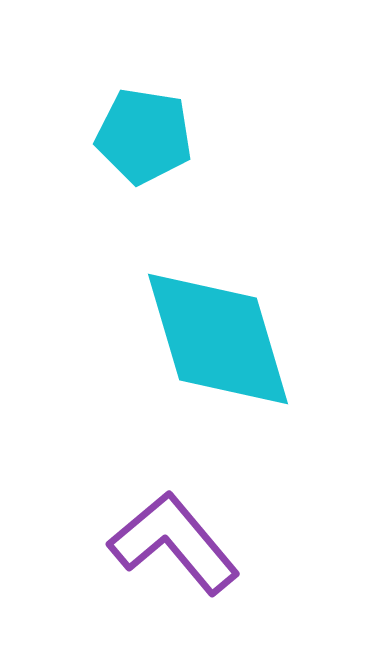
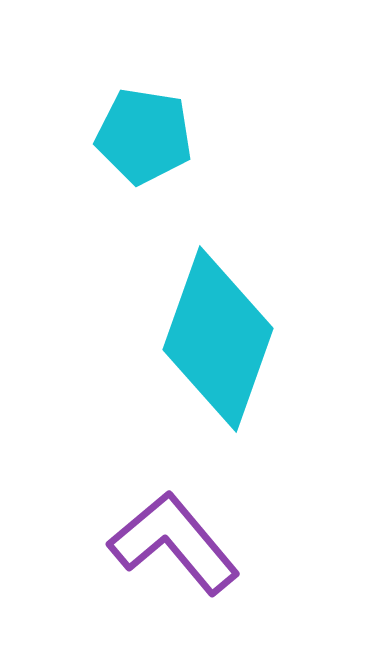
cyan diamond: rotated 36 degrees clockwise
